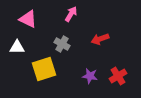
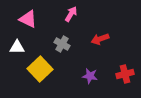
yellow square: moved 4 px left; rotated 25 degrees counterclockwise
red cross: moved 7 px right, 2 px up; rotated 18 degrees clockwise
